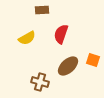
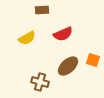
red semicircle: moved 2 px right; rotated 132 degrees counterclockwise
